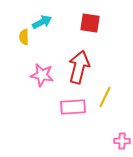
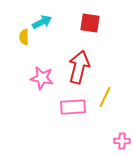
pink star: moved 3 px down
